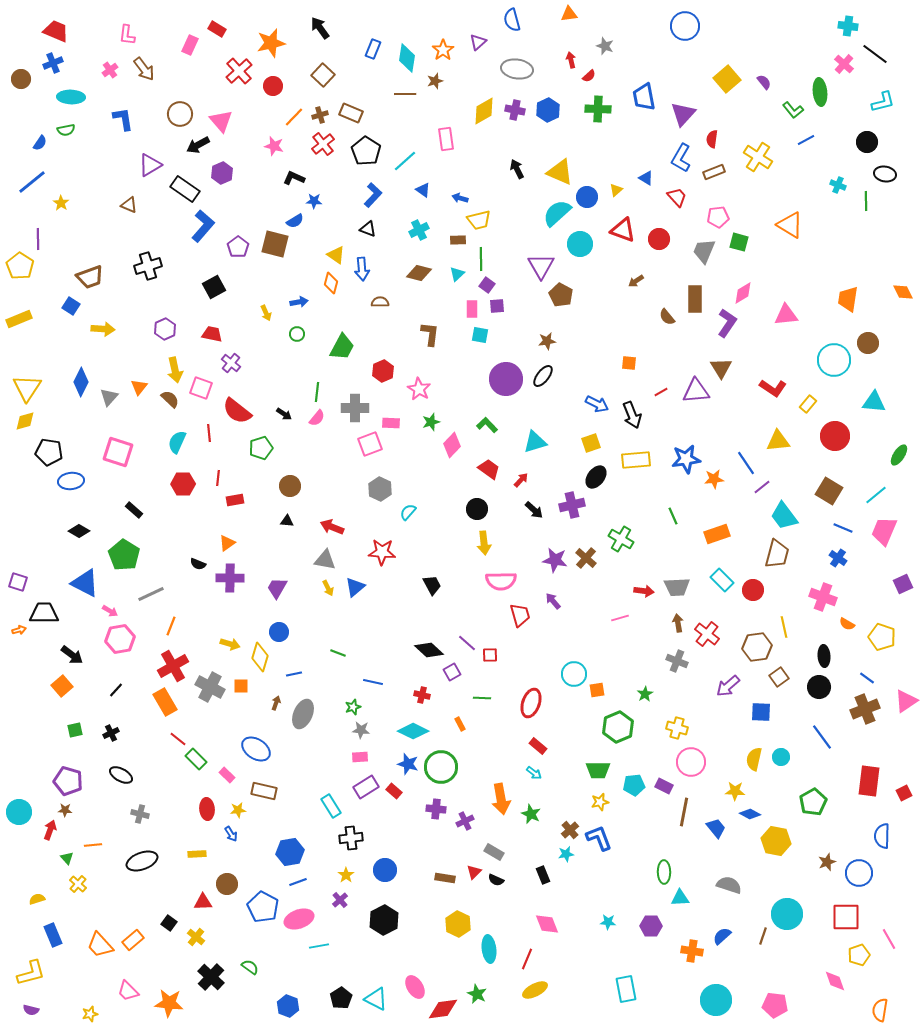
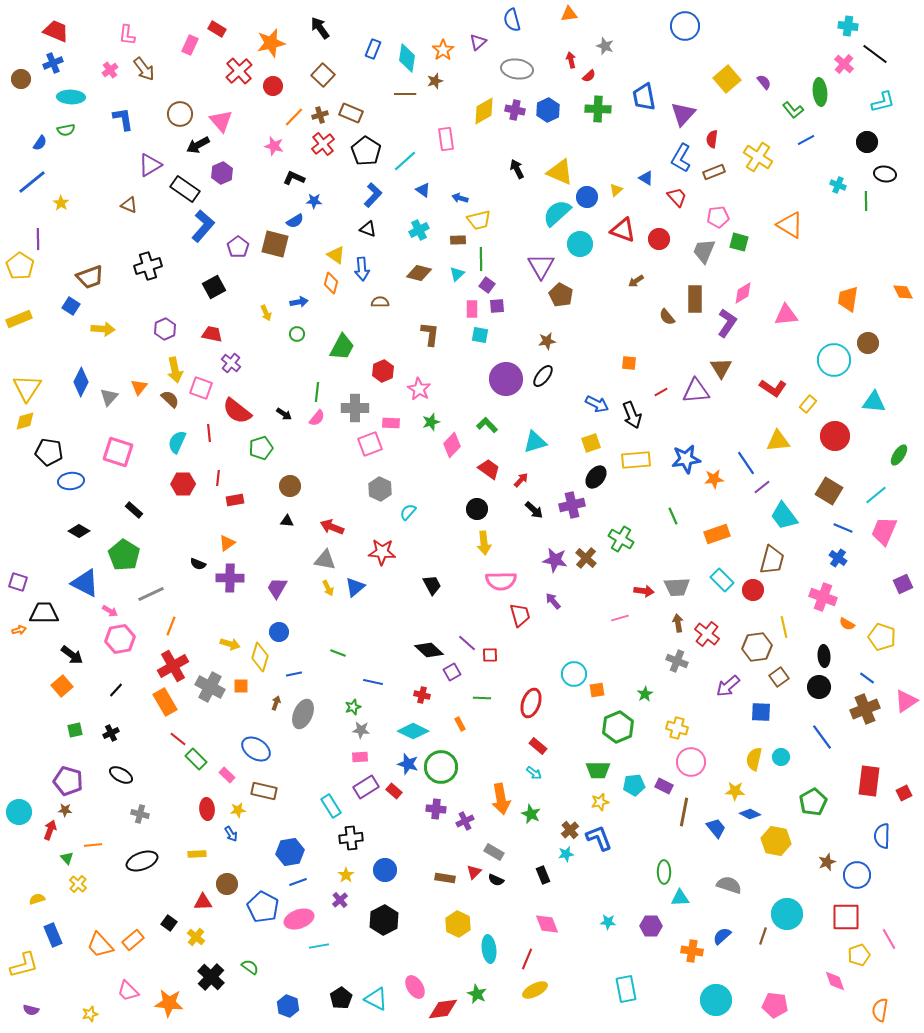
brown trapezoid at (777, 554): moved 5 px left, 6 px down
blue circle at (859, 873): moved 2 px left, 2 px down
yellow L-shape at (31, 973): moved 7 px left, 8 px up
